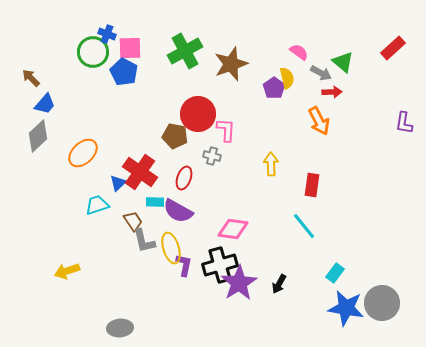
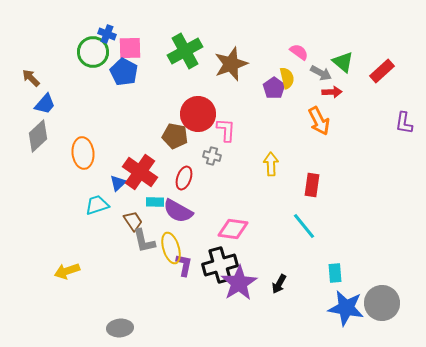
red rectangle at (393, 48): moved 11 px left, 23 px down
orange ellipse at (83, 153): rotated 52 degrees counterclockwise
cyan rectangle at (335, 273): rotated 42 degrees counterclockwise
